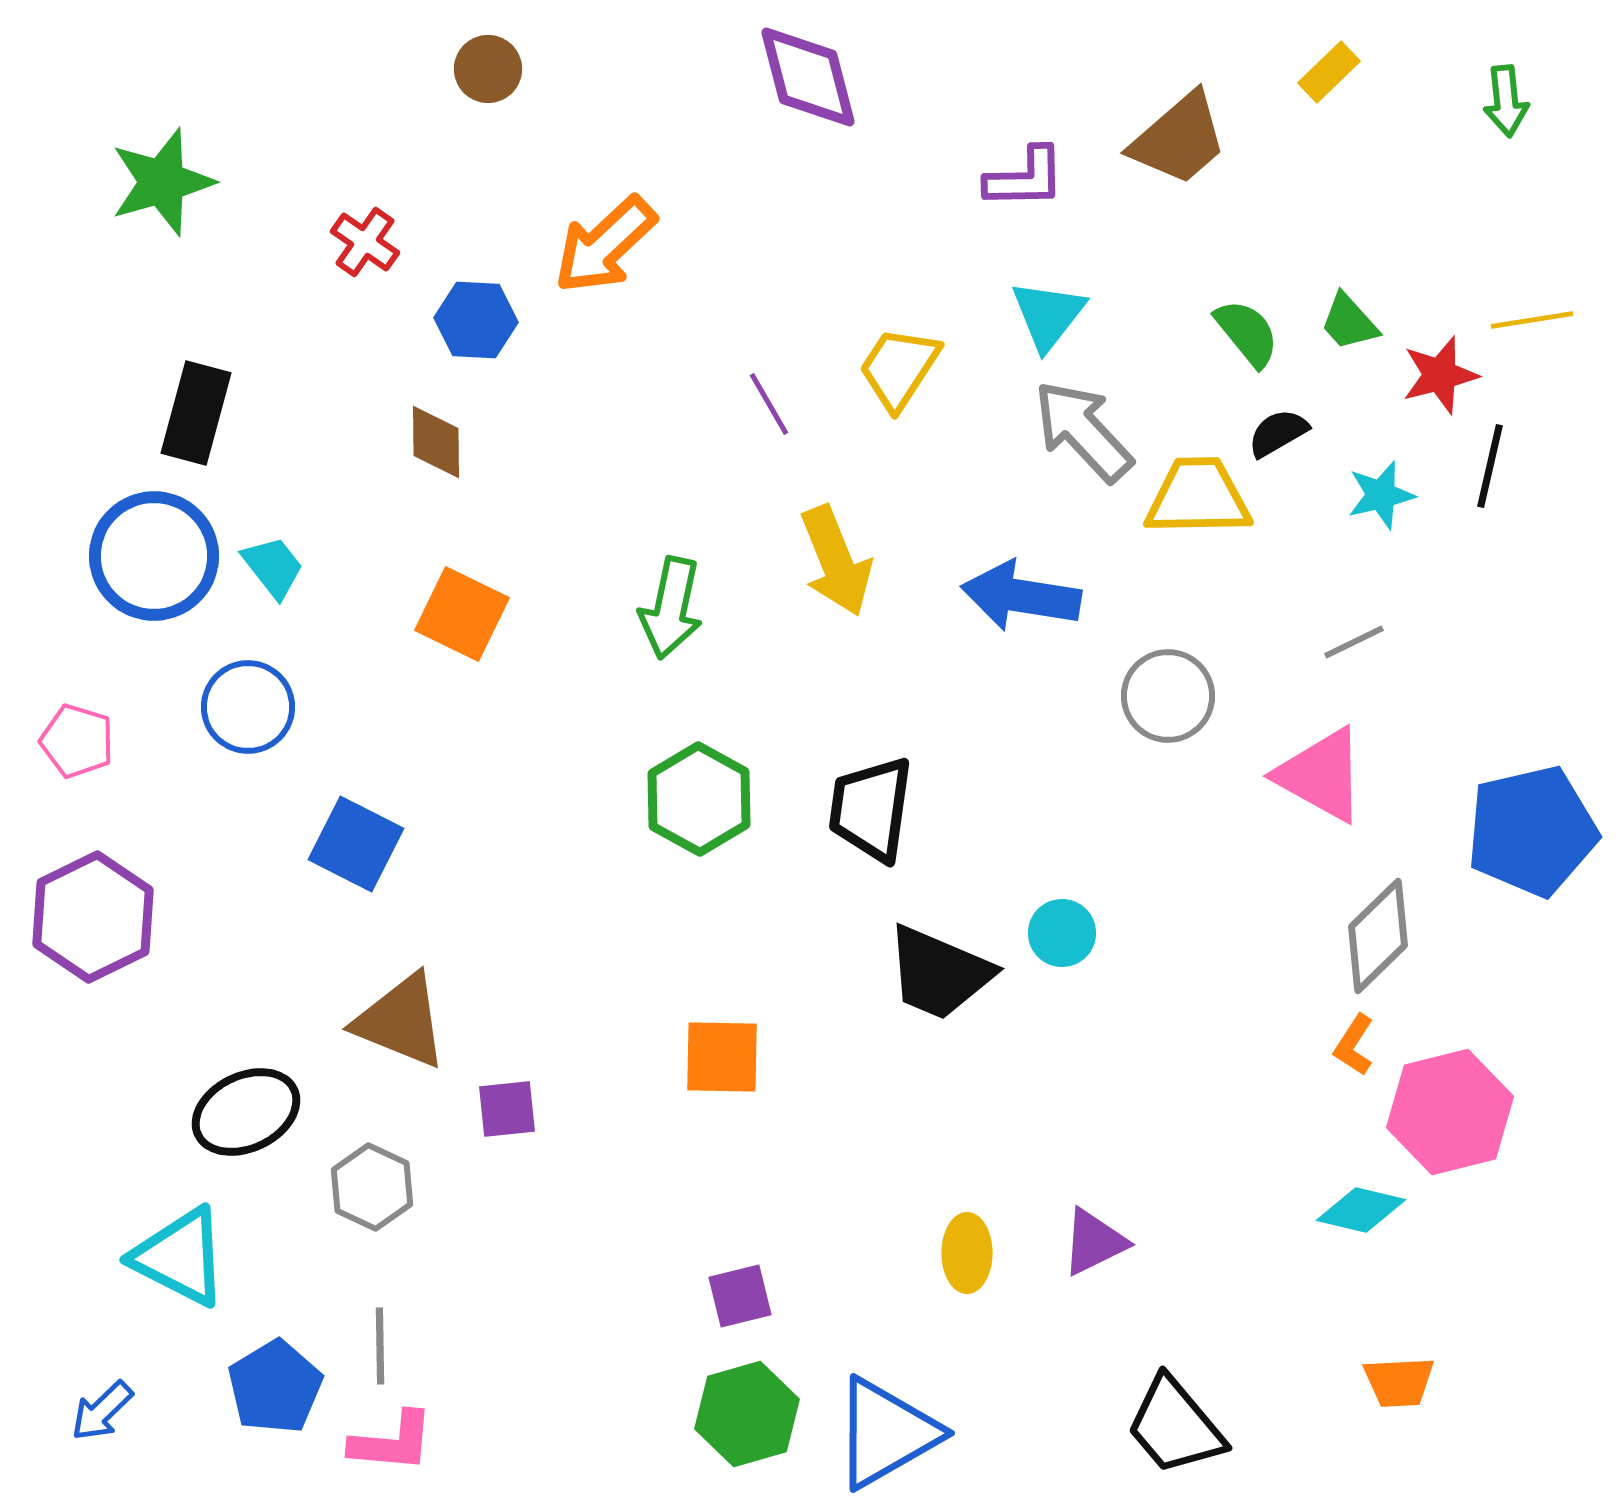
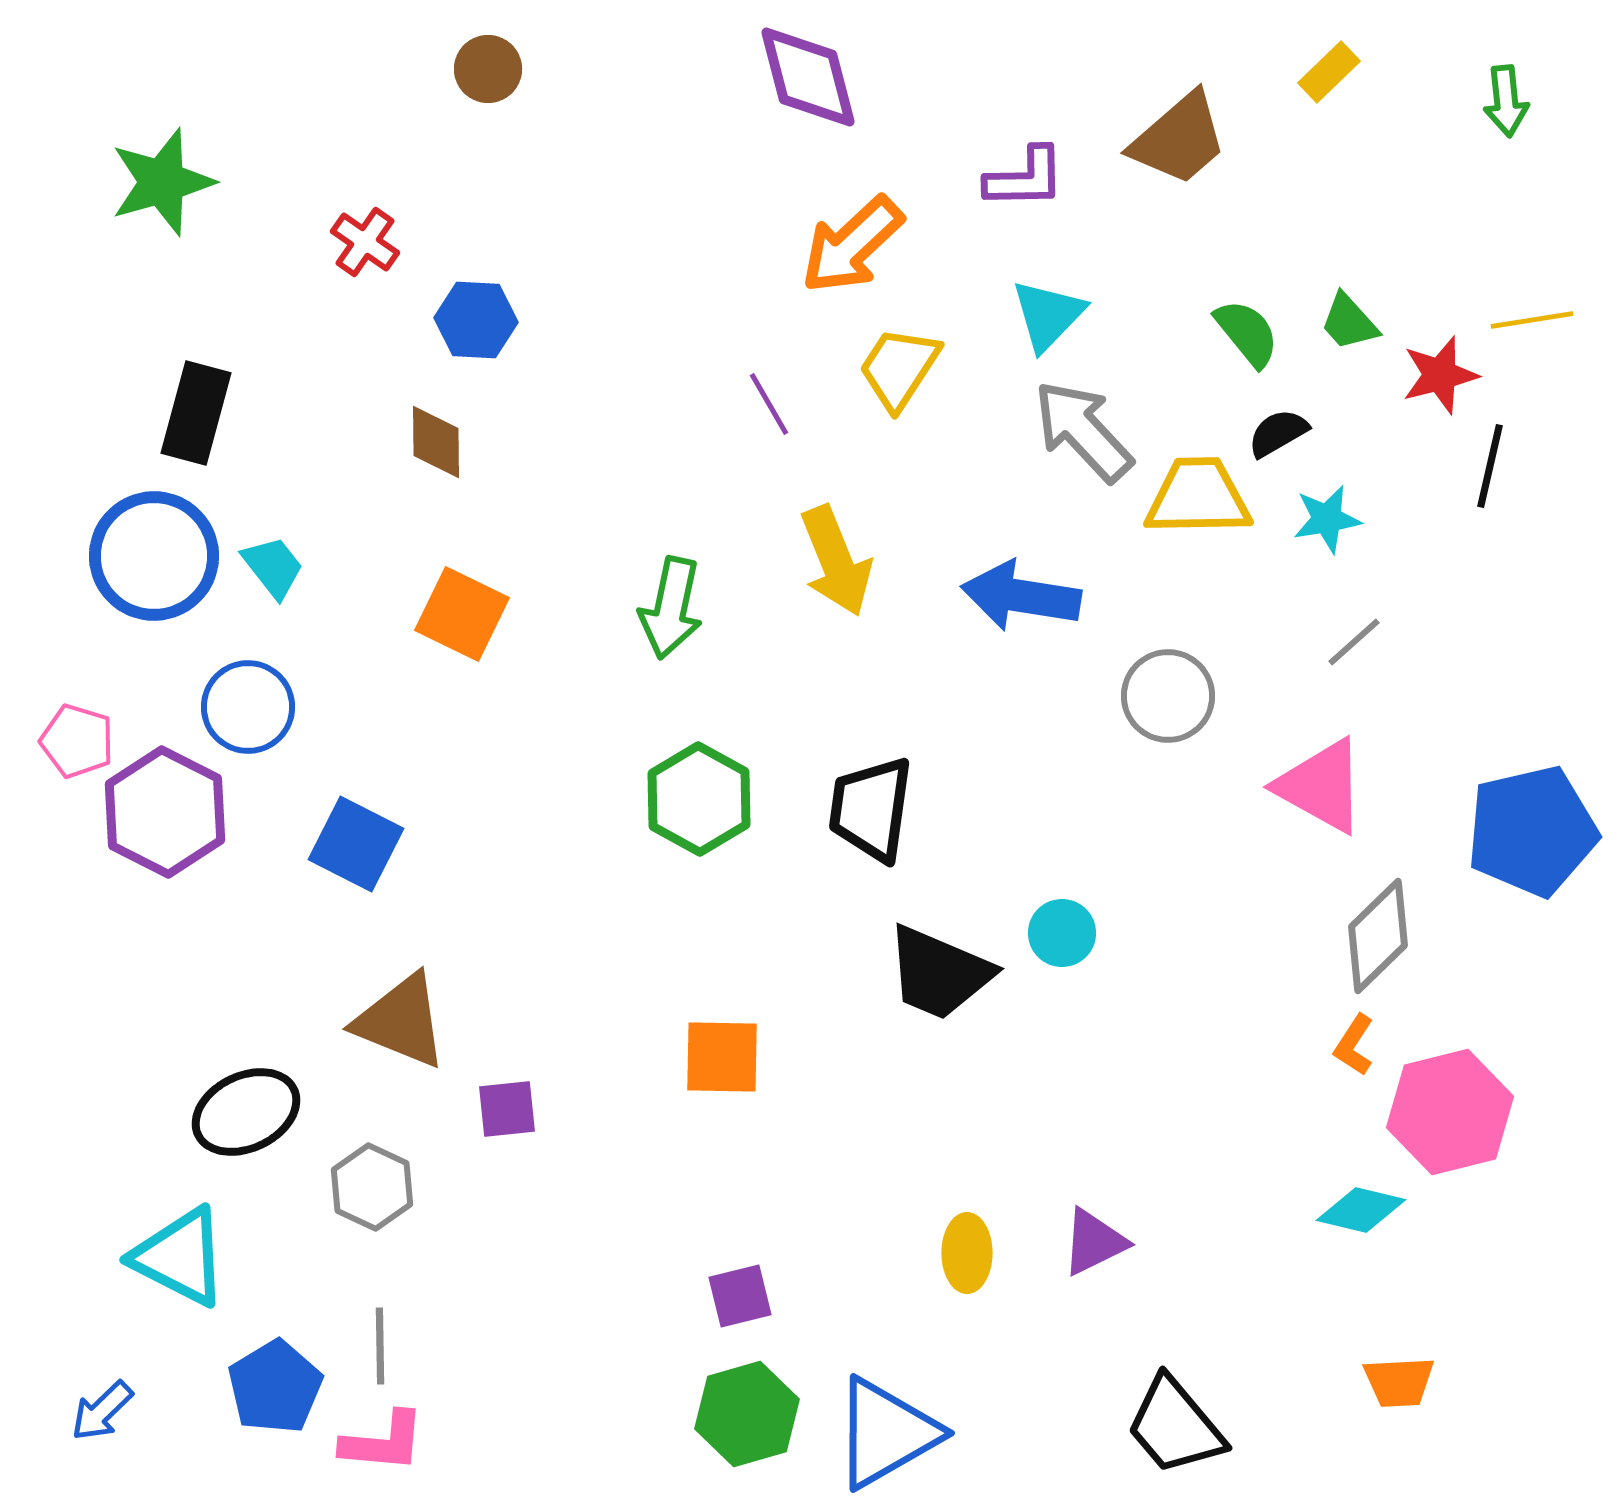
orange arrow at (605, 245): moved 247 px right
cyan triangle at (1048, 315): rotated 6 degrees clockwise
cyan star at (1381, 495): moved 54 px left, 24 px down; rotated 4 degrees clockwise
gray line at (1354, 642): rotated 16 degrees counterclockwise
pink triangle at (1321, 775): moved 11 px down
purple hexagon at (93, 917): moved 72 px right, 105 px up; rotated 7 degrees counterclockwise
pink L-shape at (392, 1442): moved 9 px left
